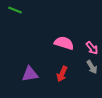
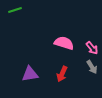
green line: rotated 40 degrees counterclockwise
